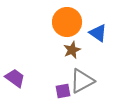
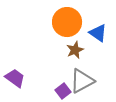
brown star: moved 3 px right
purple square: rotated 28 degrees counterclockwise
